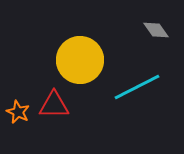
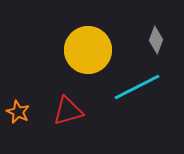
gray diamond: moved 10 px down; rotated 56 degrees clockwise
yellow circle: moved 8 px right, 10 px up
red triangle: moved 14 px right, 6 px down; rotated 16 degrees counterclockwise
